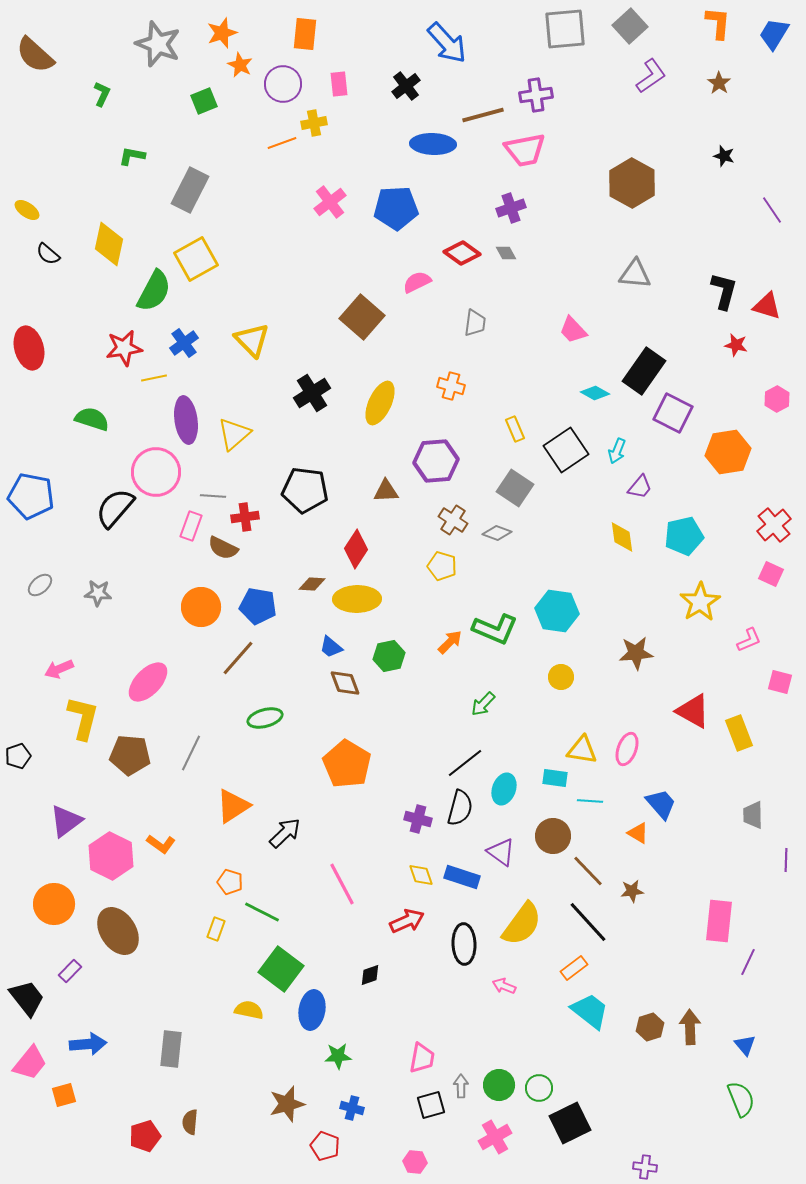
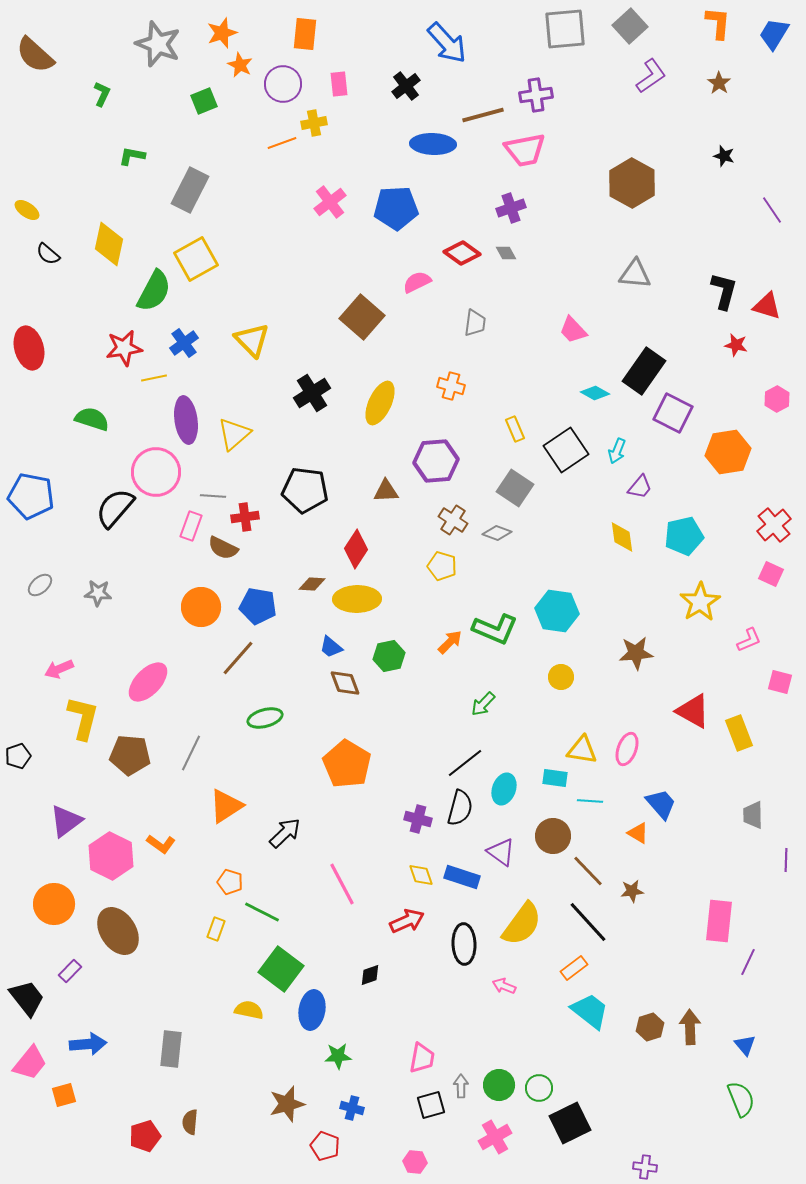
orange triangle at (233, 806): moved 7 px left
